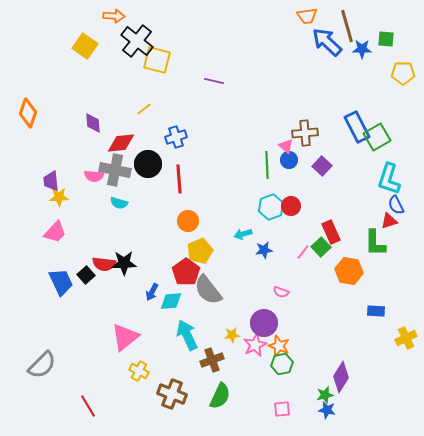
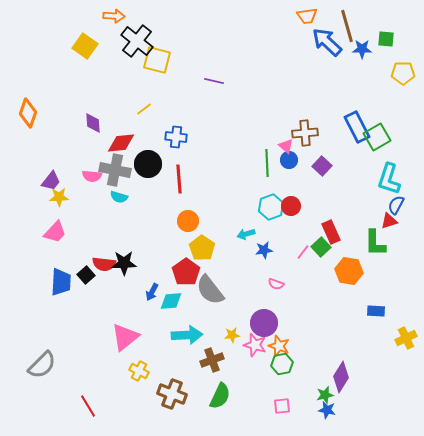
blue cross at (176, 137): rotated 25 degrees clockwise
green line at (267, 165): moved 2 px up
pink semicircle at (94, 176): moved 2 px left
purple trapezoid at (51, 181): rotated 135 degrees counterclockwise
cyan semicircle at (119, 203): moved 6 px up
blue semicircle at (396, 205): rotated 54 degrees clockwise
cyan arrow at (243, 234): moved 3 px right
yellow pentagon at (200, 251): moved 2 px right, 3 px up; rotated 15 degrees counterclockwise
blue trapezoid at (61, 282): rotated 28 degrees clockwise
gray semicircle at (208, 290): moved 2 px right
pink semicircle at (281, 292): moved 5 px left, 8 px up
cyan arrow at (187, 335): rotated 112 degrees clockwise
pink star at (255, 345): rotated 30 degrees counterclockwise
pink square at (282, 409): moved 3 px up
